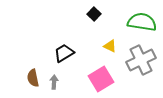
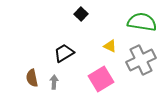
black square: moved 13 px left
brown semicircle: moved 1 px left
